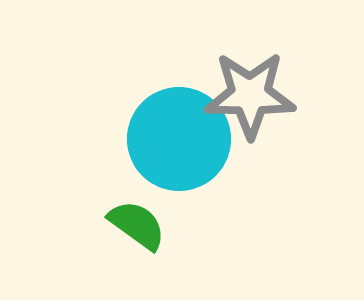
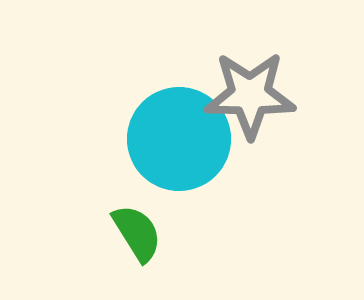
green semicircle: moved 8 px down; rotated 22 degrees clockwise
